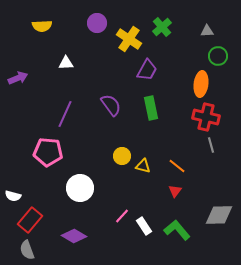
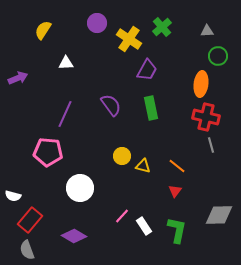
yellow semicircle: moved 1 px right, 4 px down; rotated 126 degrees clockwise
green L-shape: rotated 52 degrees clockwise
